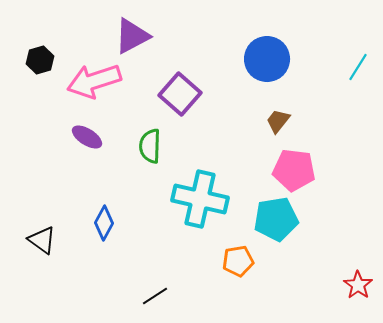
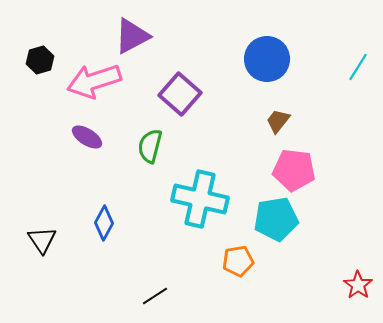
green semicircle: rotated 12 degrees clockwise
black triangle: rotated 20 degrees clockwise
